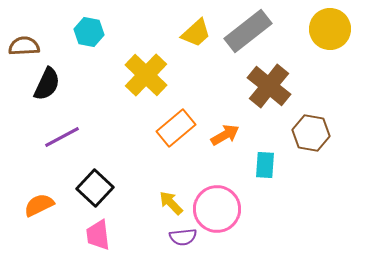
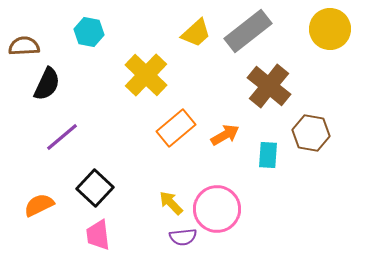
purple line: rotated 12 degrees counterclockwise
cyan rectangle: moved 3 px right, 10 px up
